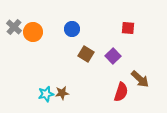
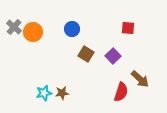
cyan star: moved 2 px left, 1 px up
